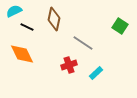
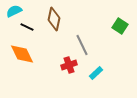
gray line: moved 1 px left, 2 px down; rotated 30 degrees clockwise
